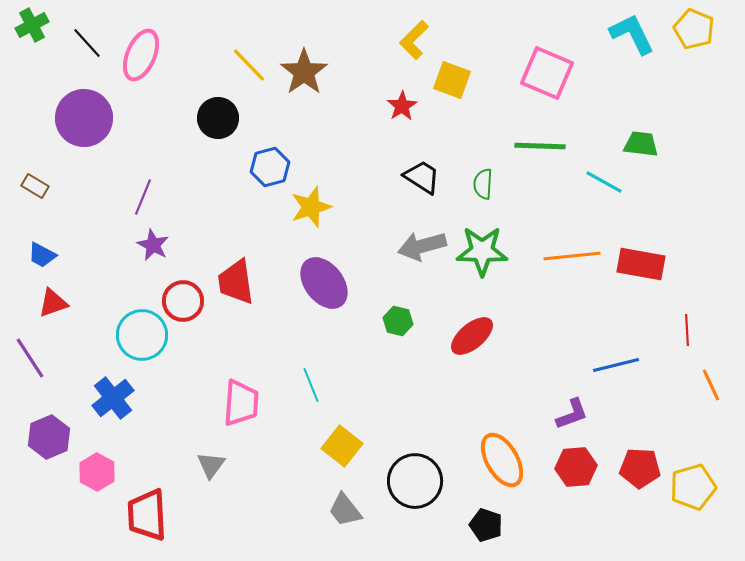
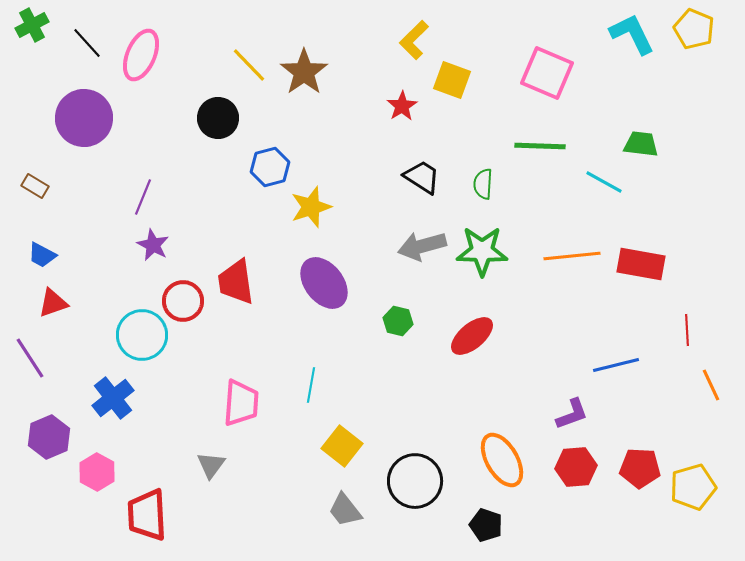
cyan line at (311, 385): rotated 32 degrees clockwise
